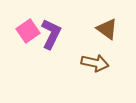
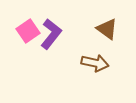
purple L-shape: rotated 12 degrees clockwise
